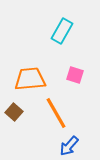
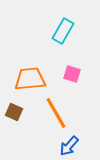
cyan rectangle: moved 1 px right
pink square: moved 3 px left, 1 px up
brown square: rotated 18 degrees counterclockwise
